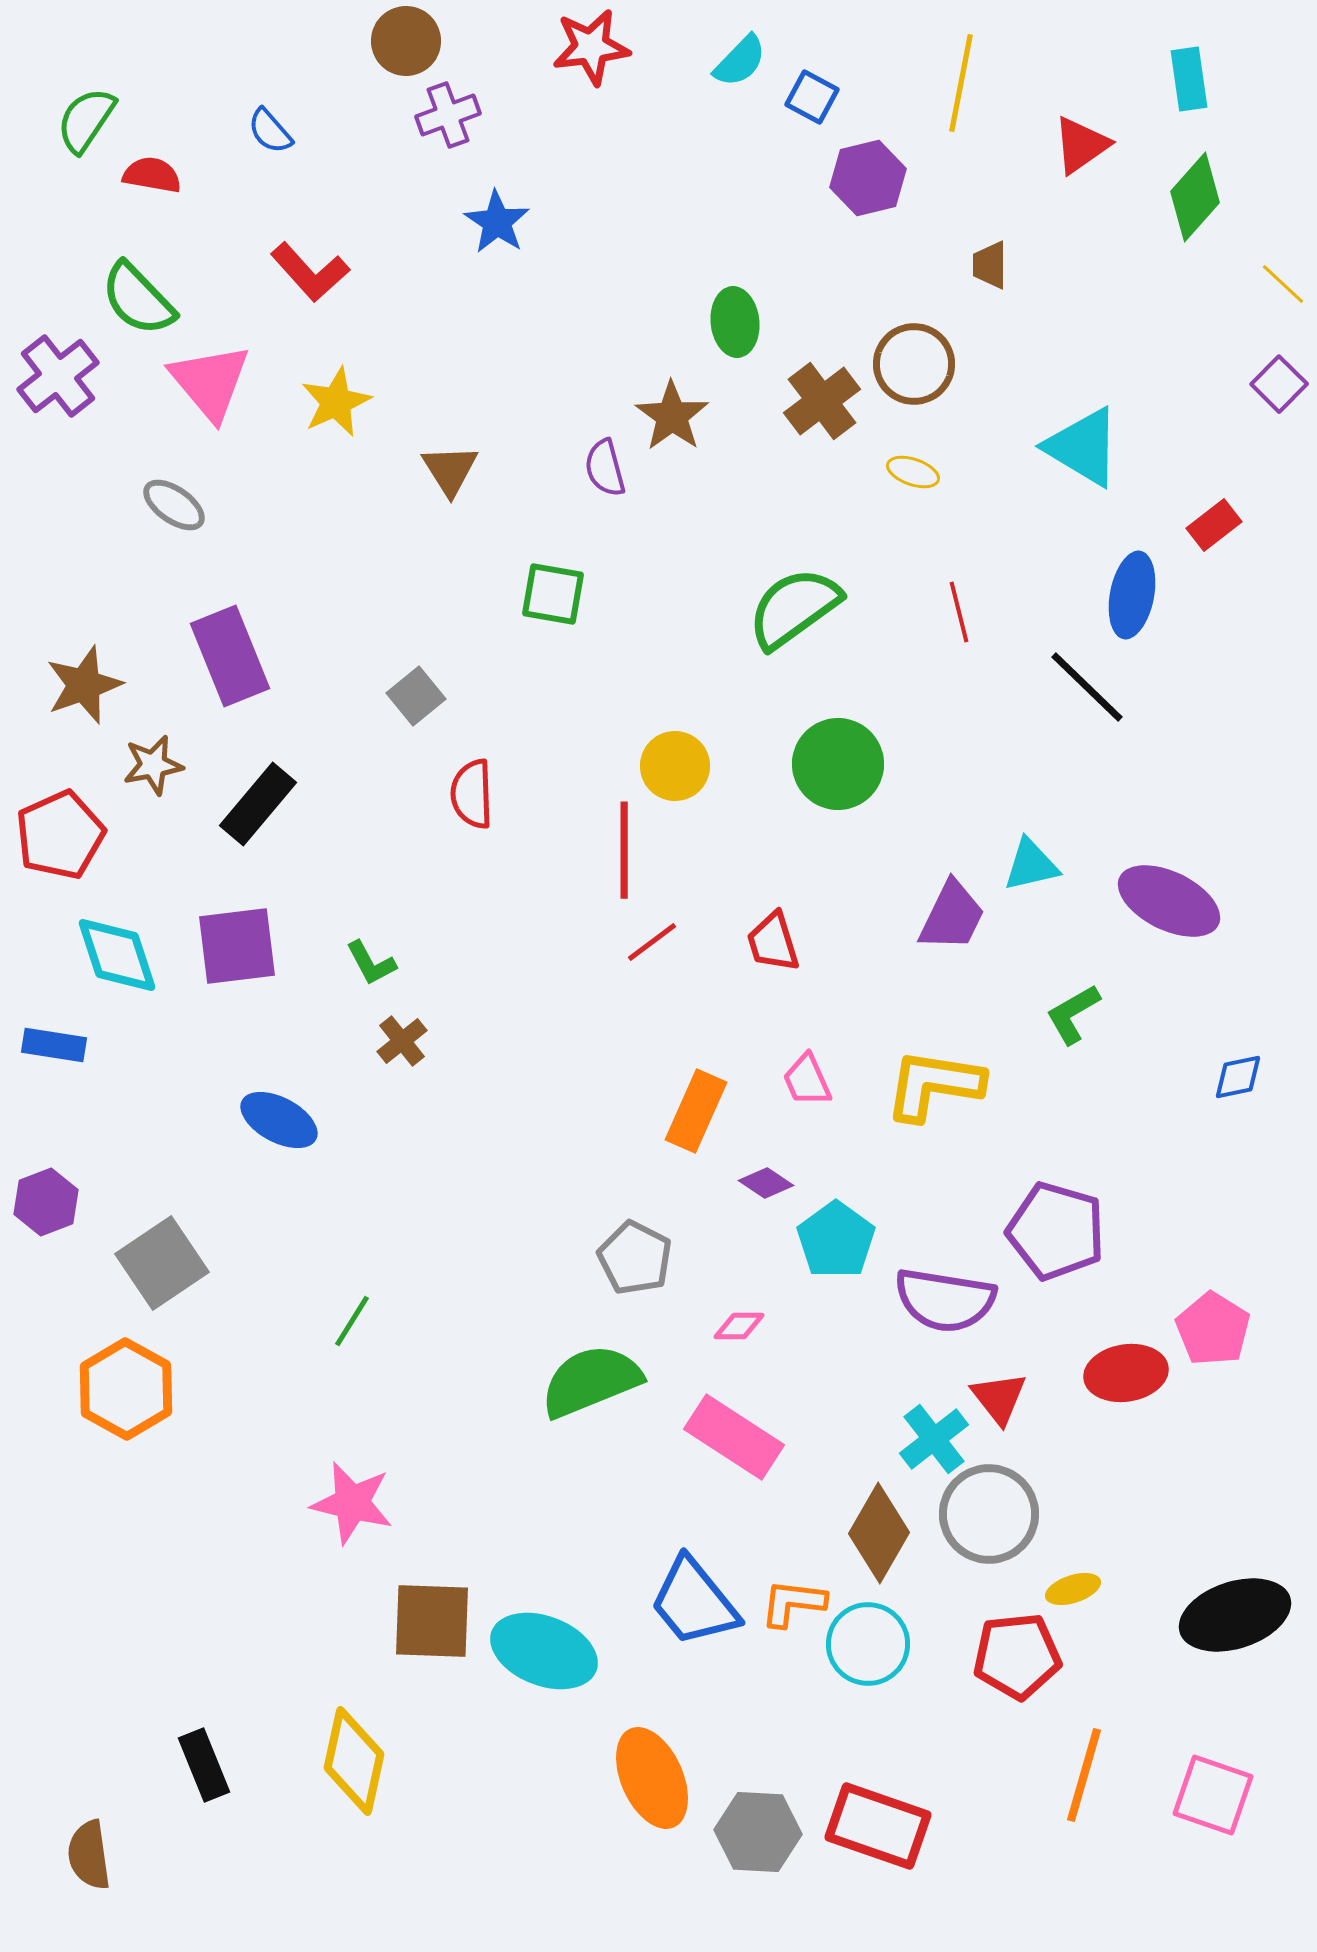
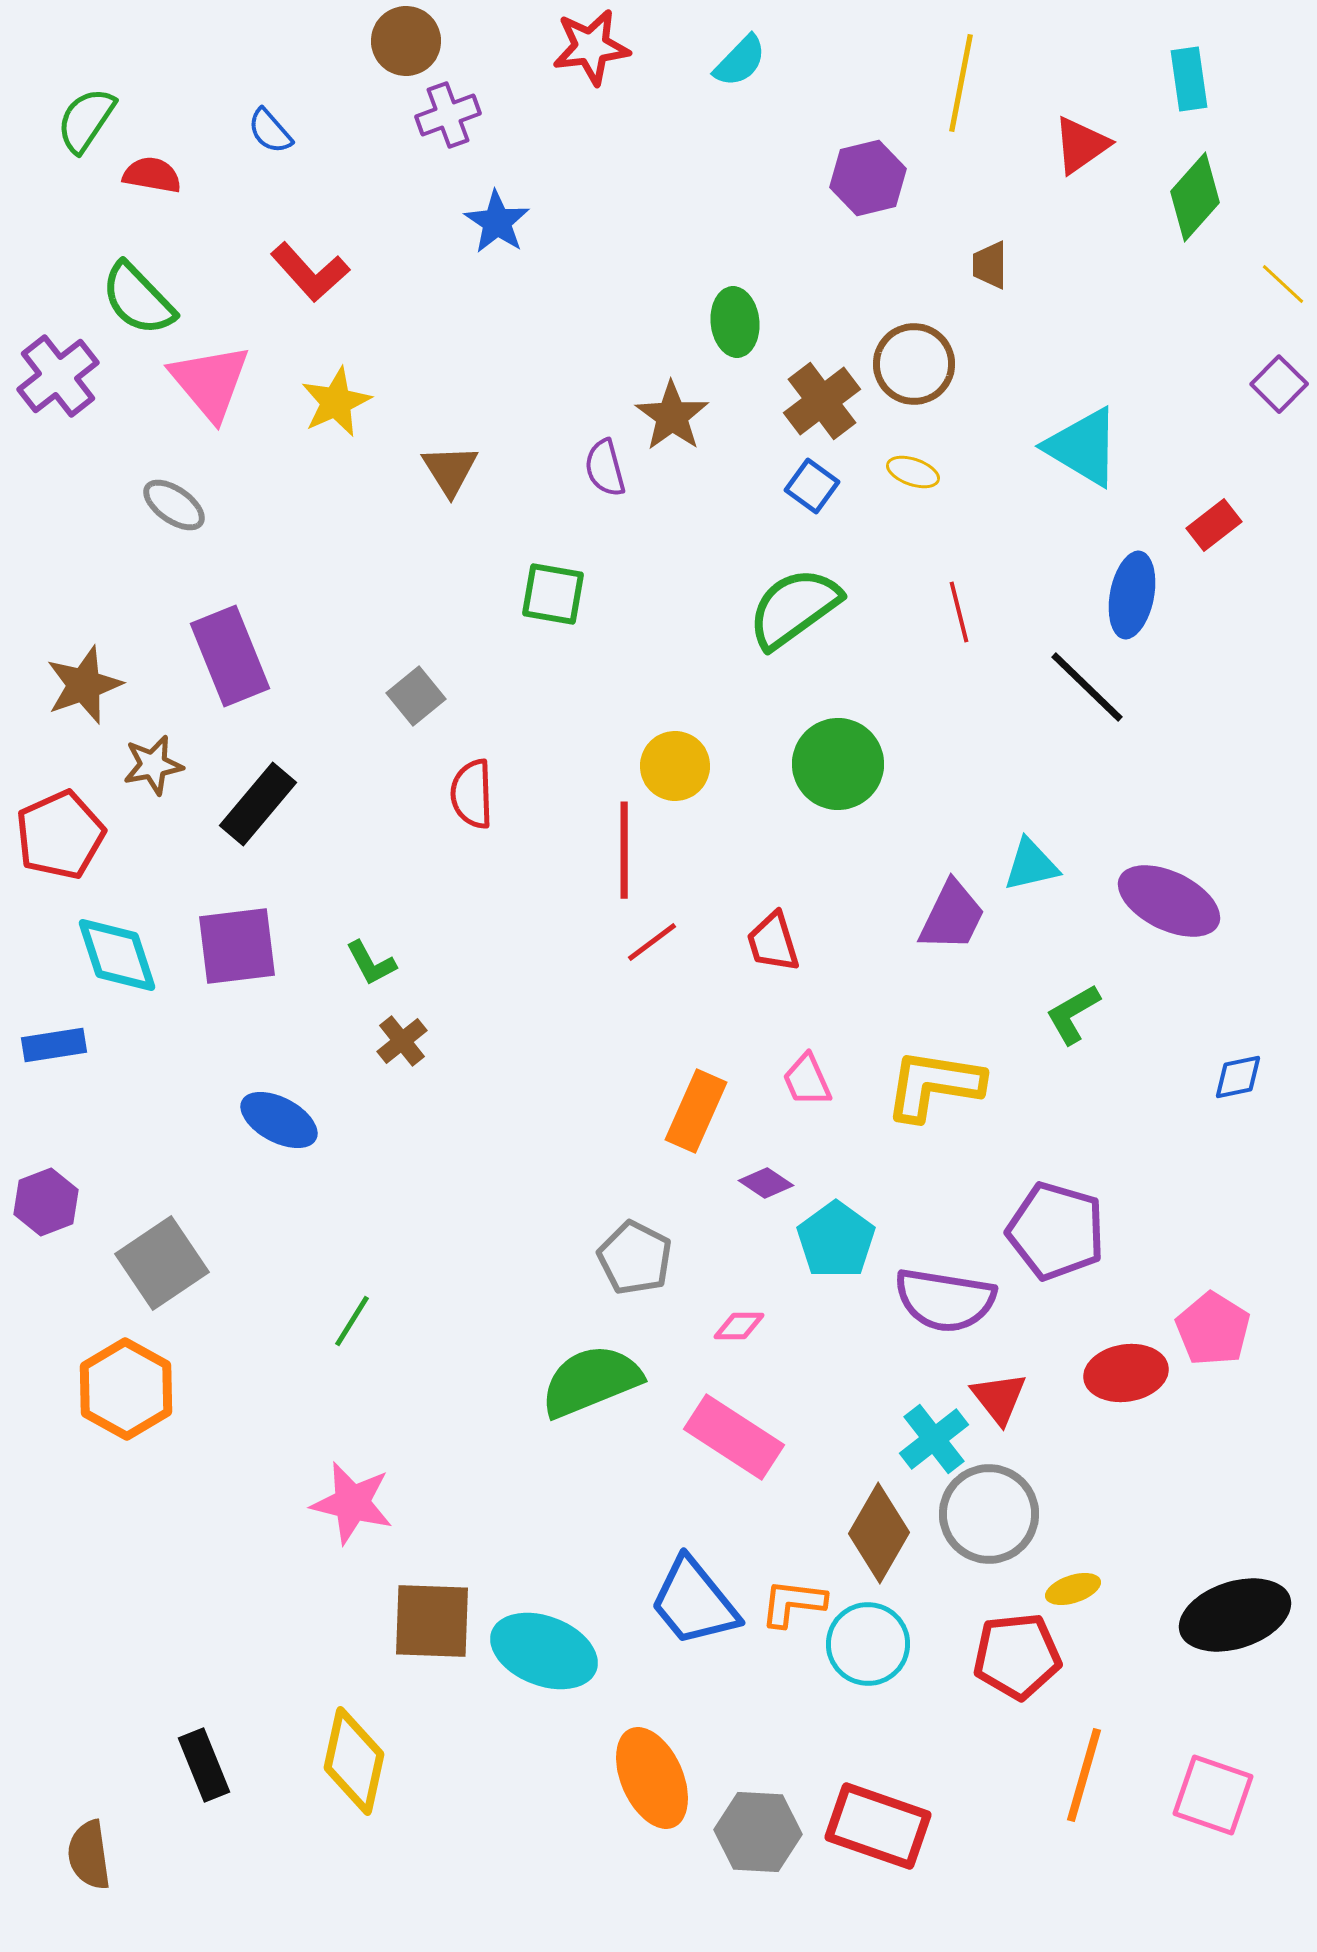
blue square at (812, 97): moved 389 px down; rotated 8 degrees clockwise
blue rectangle at (54, 1045): rotated 18 degrees counterclockwise
